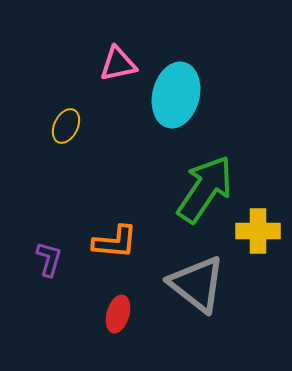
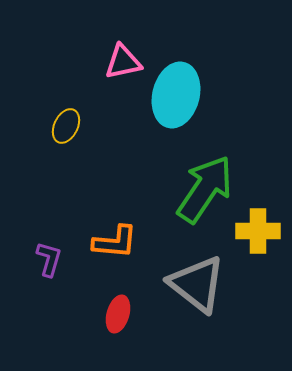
pink triangle: moved 5 px right, 2 px up
